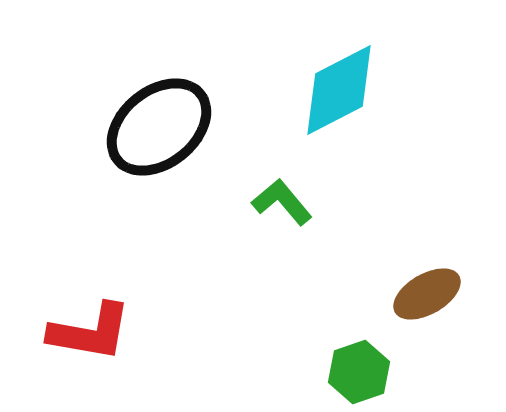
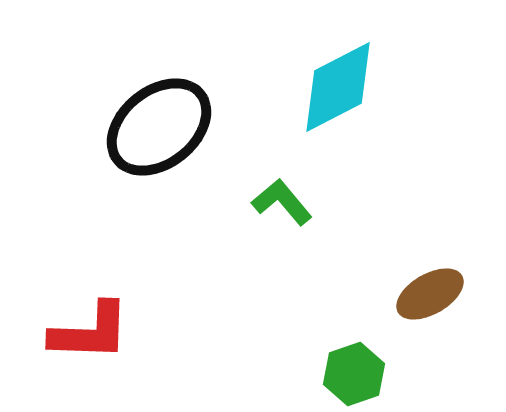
cyan diamond: moved 1 px left, 3 px up
brown ellipse: moved 3 px right
red L-shape: rotated 8 degrees counterclockwise
green hexagon: moved 5 px left, 2 px down
